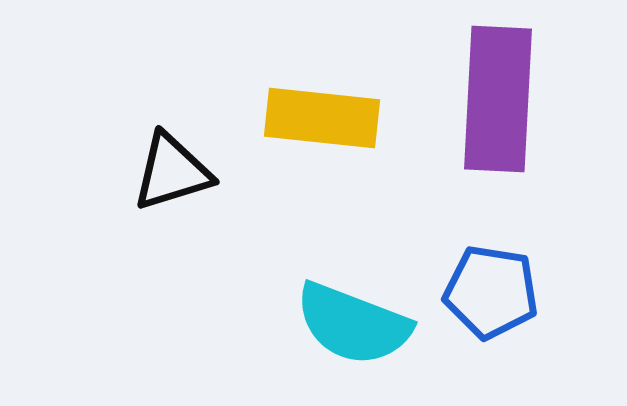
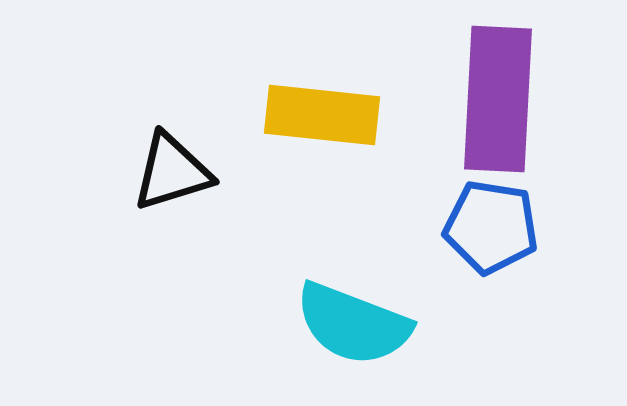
yellow rectangle: moved 3 px up
blue pentagon: moved 65 px up
